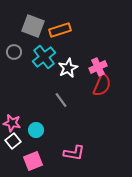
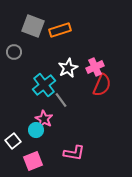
cyan cross: moved 28 px down
pink cross: moved 3 px left
pink star: moved 32 px right, 4 px up; rotated 18 degrees clockwise
